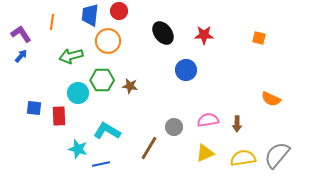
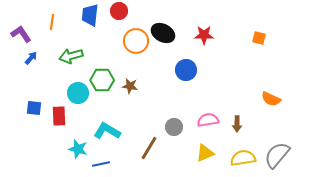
black ellipse: rotated 25 degrees counterclockwise
orange circle: moved 28 px right
blue arrow: moved 10 px right, 2 px down
